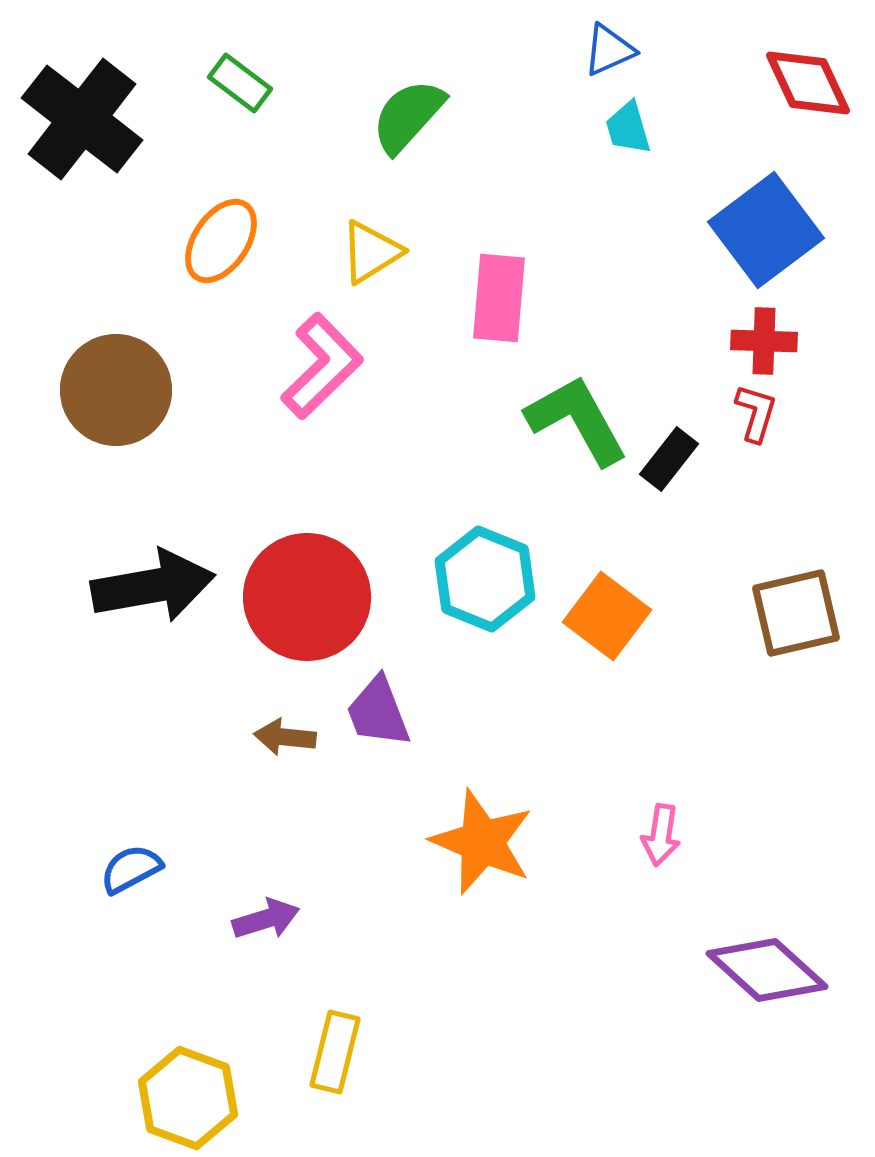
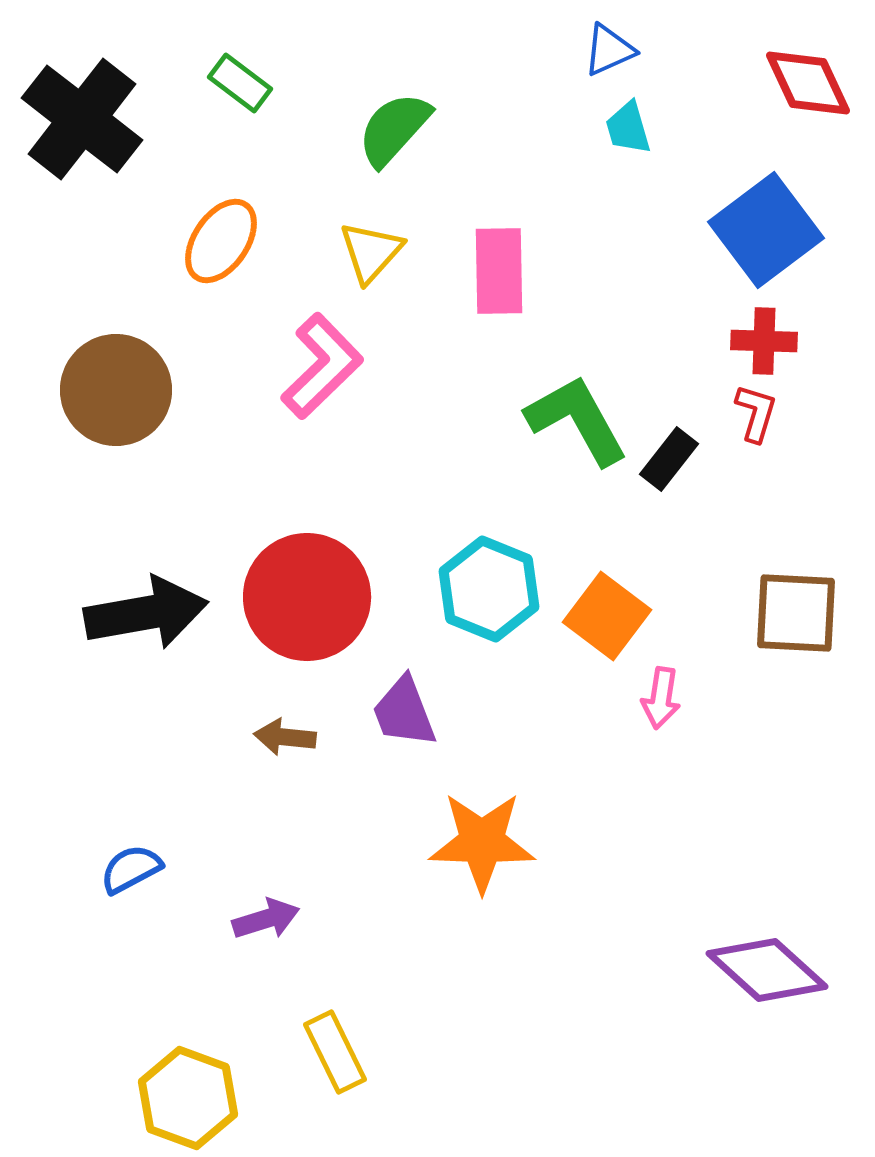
green semicircle: moved 14 px left, 13 px down
yellow triangle: rotated 16 degrees counterclockwise
pink rectangle: moved 27 px up; rotated 6 degrees counterclockwise
cyan hexagon: moved 4 px right, 10 px down
black arrow: moved 7 px left, 27 px down
brown square: rotated 16 degrees clockwise
purple trapezoid: moved 26 px right
pink arrow: moved 137 px up
orange star: rotated 21 degrees counterclockwise
yellow rectangle: rotated 40 degrees counterclockwise
